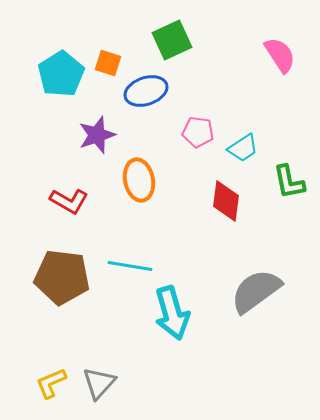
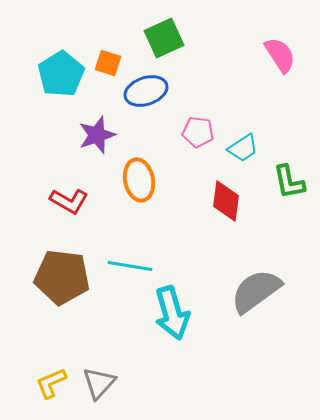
green square: moved 8 px left, 2 px up
